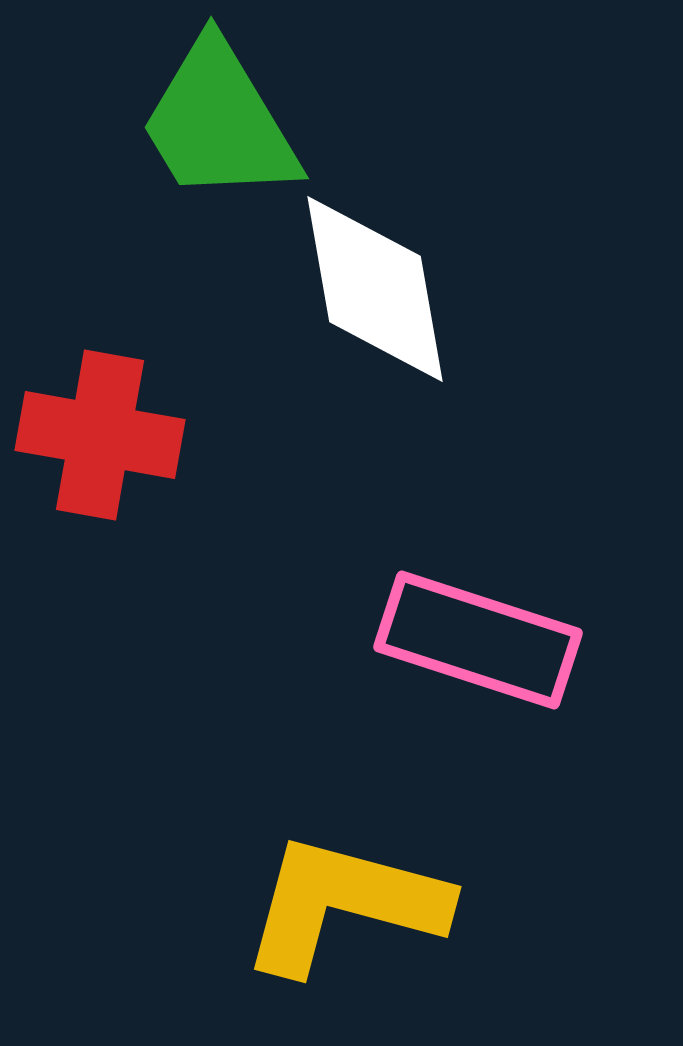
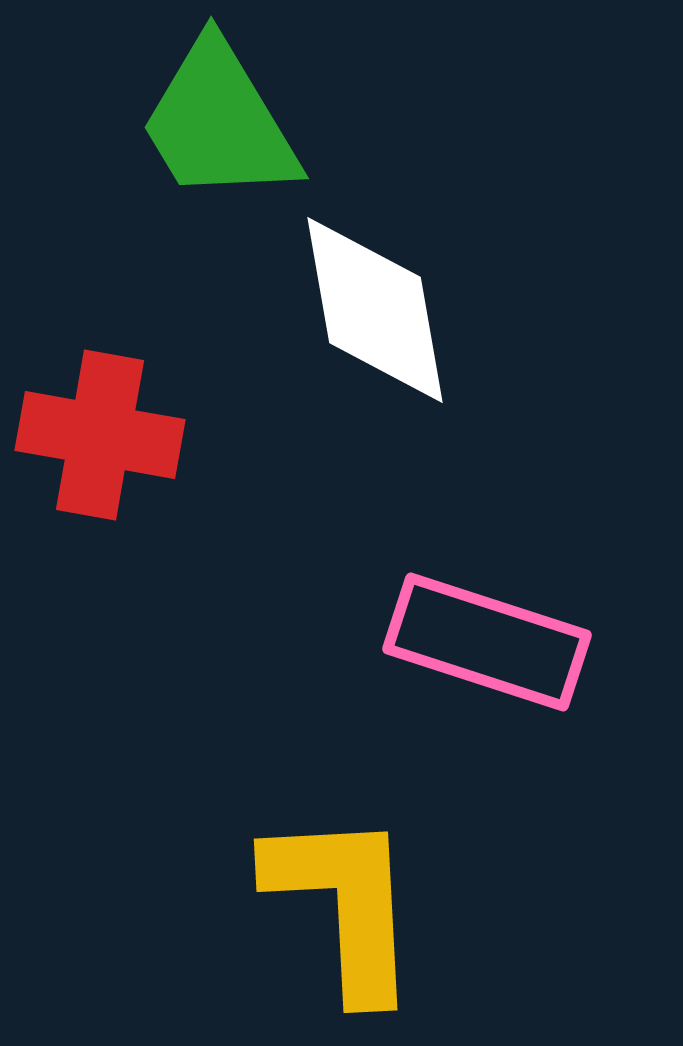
white diamond: moved 21 px down
pink rectangle: moved 9 px right, 2 px down
yellow L-shape: rotated 72 degrees clockwise
